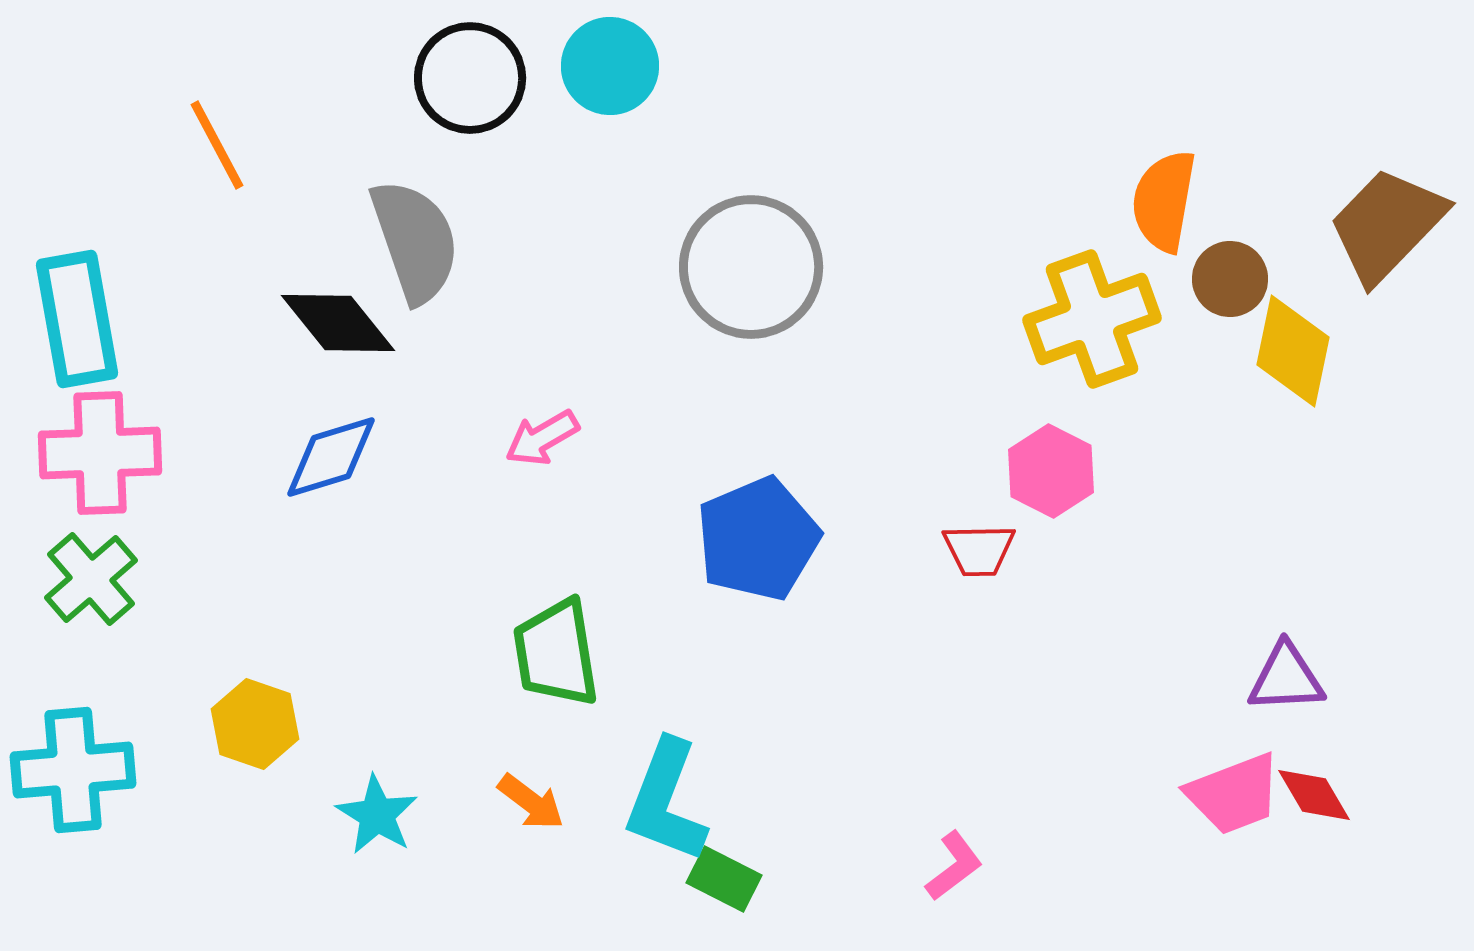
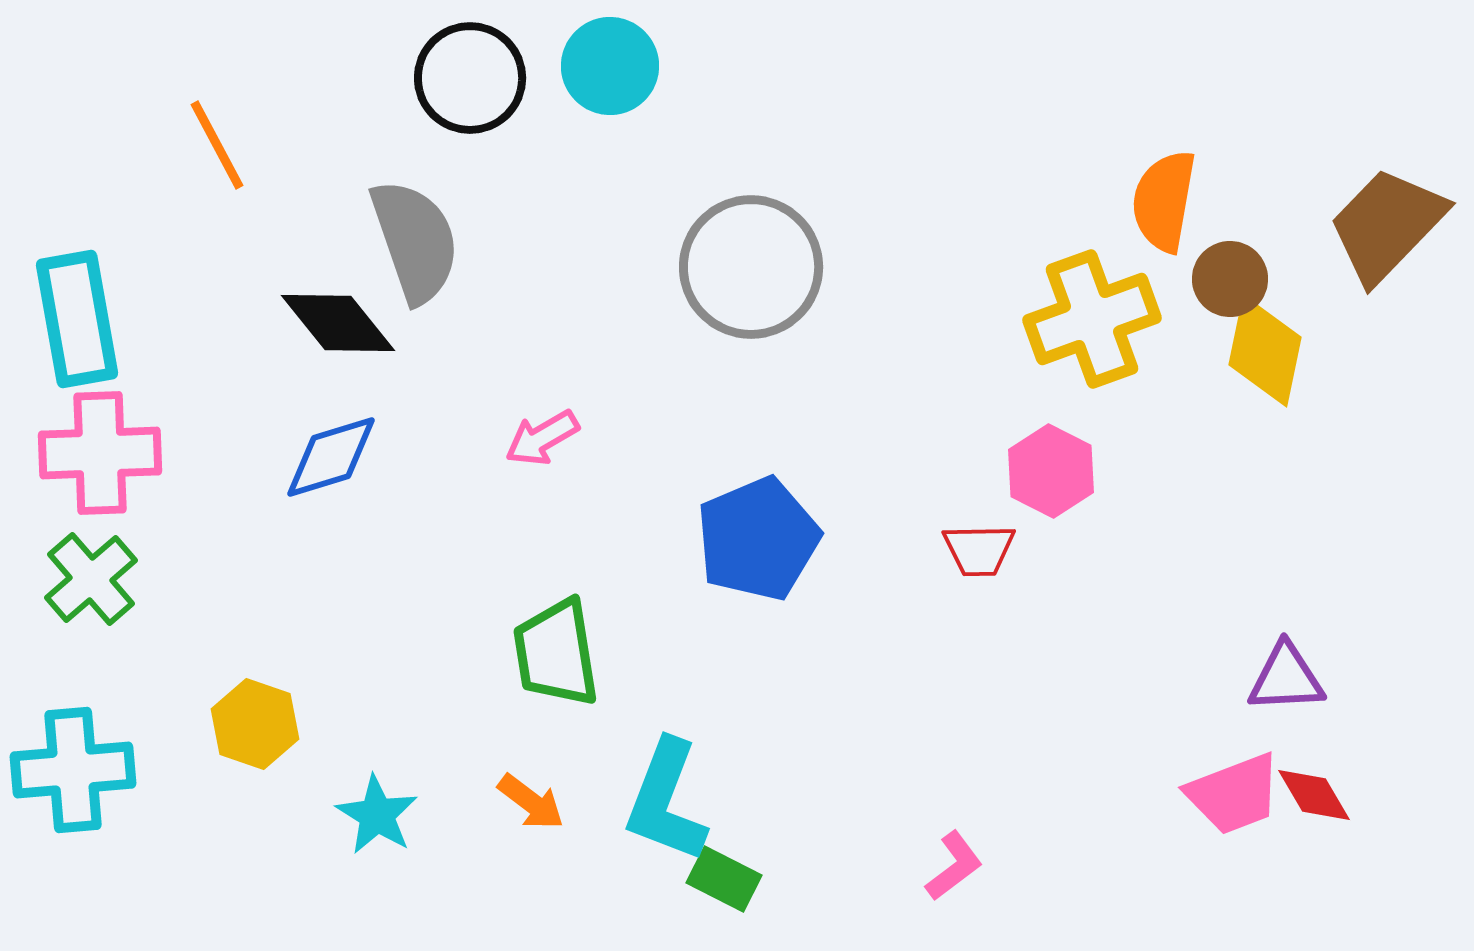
yellow diamond: moved 28 px left
